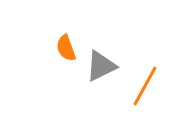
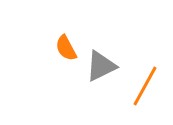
orange semicircle: rotated 8 degrees counterclockwise
